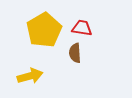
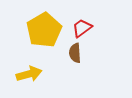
red trapezoid: rotated 45 degrees counterclockwise
yellow arrow: moved 1 px left, 2 px up
